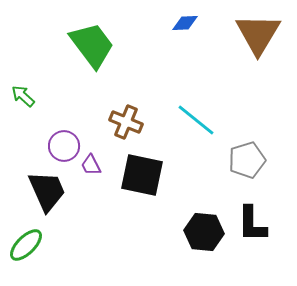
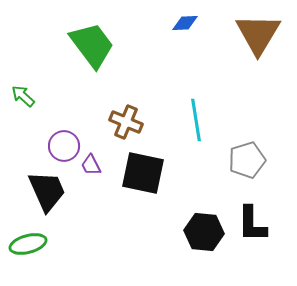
cyan line: rotated 42 degrees clockwise
black square: moved 1 px right, 2 px up
green ellipse: moved 2 px right, 1 px up; rotated 30 degrees clockwise
